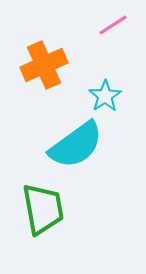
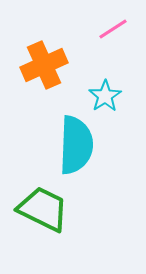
pink line: moved 4 px down
cyan semicircle: rotated 52 degrees counterclockwise
green trapezoid: rotated 54 degrees counterclockwise
